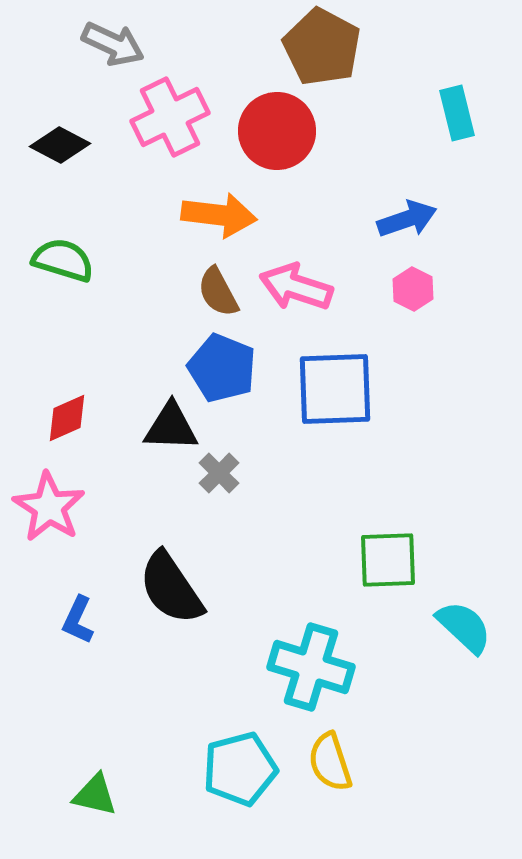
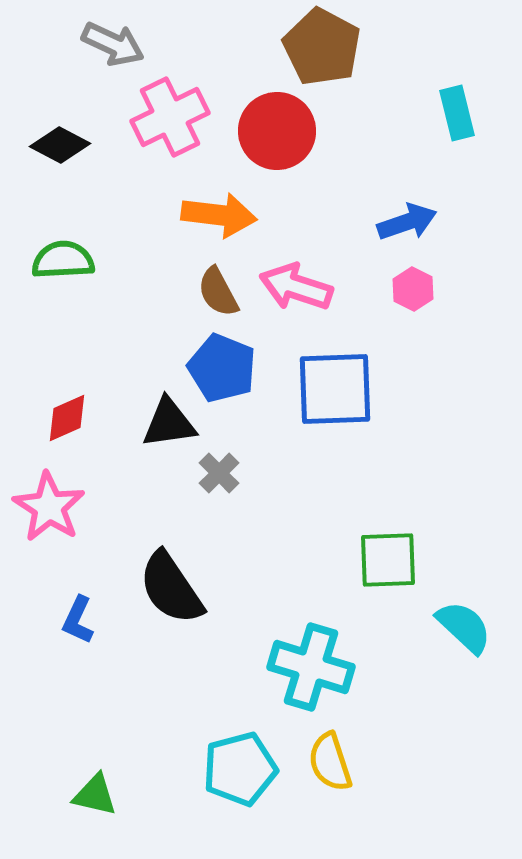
blue arrow: moved 3 px down
green semicircle: rotated 20 degrees counterclockwise
black triangle: moved 2 px left, 4 px up; rotated 10 degrees counterclockwise
